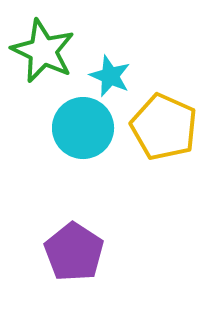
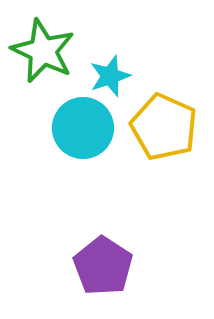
cyan star: rotated 30 degrees clockwise
purple pentagon: moved 29 px right, 14 px down
